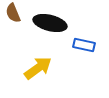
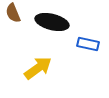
black ellipse: moved 2 px right, 1 px up
blue rectangle: moved 4 px right, 1 px up
